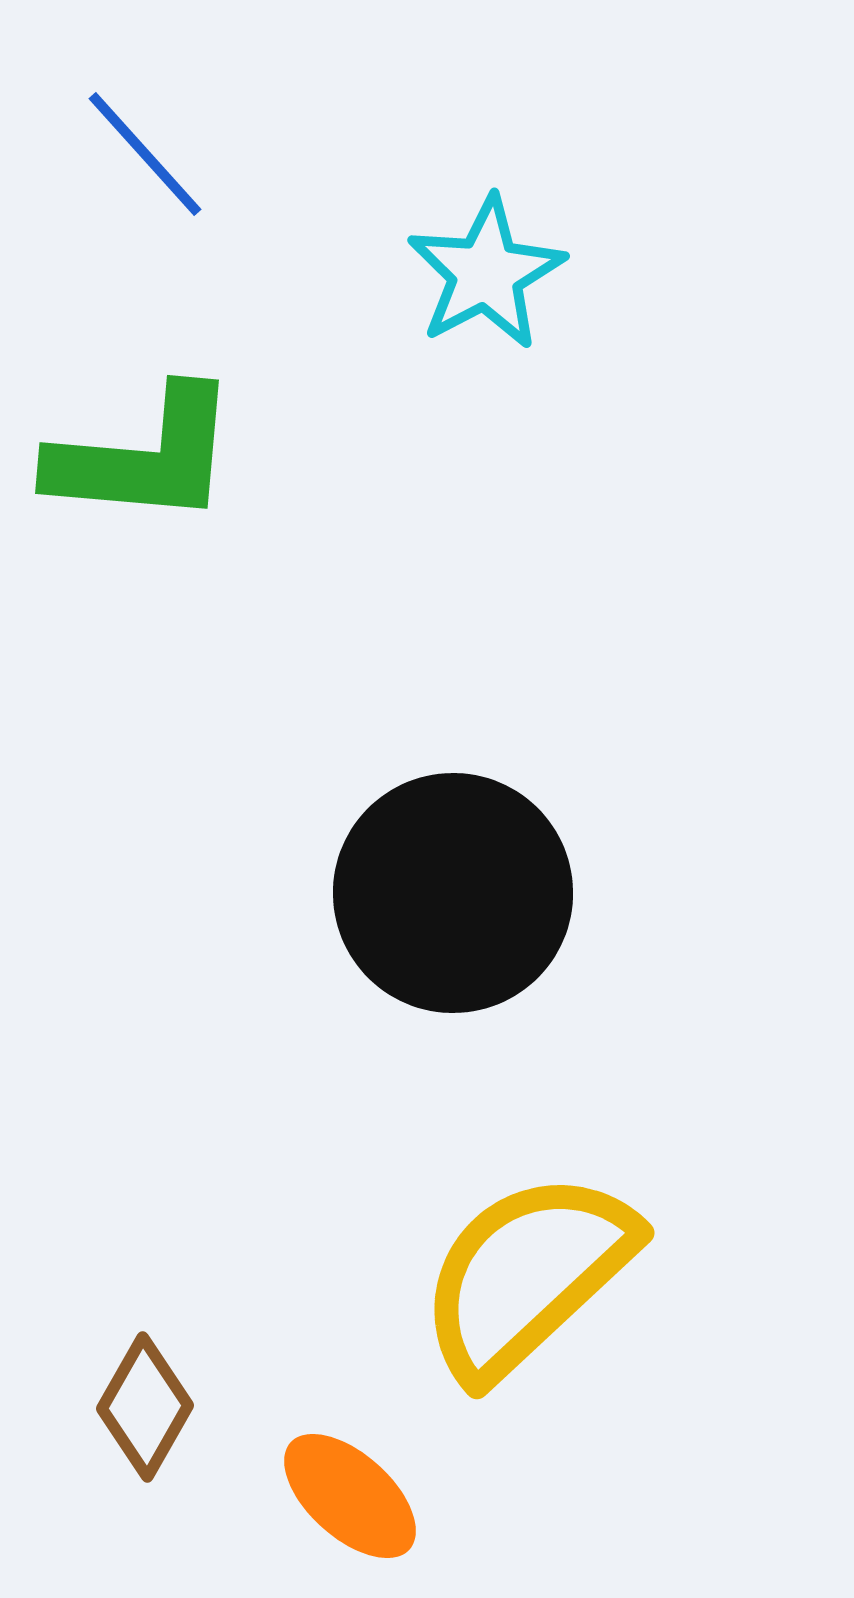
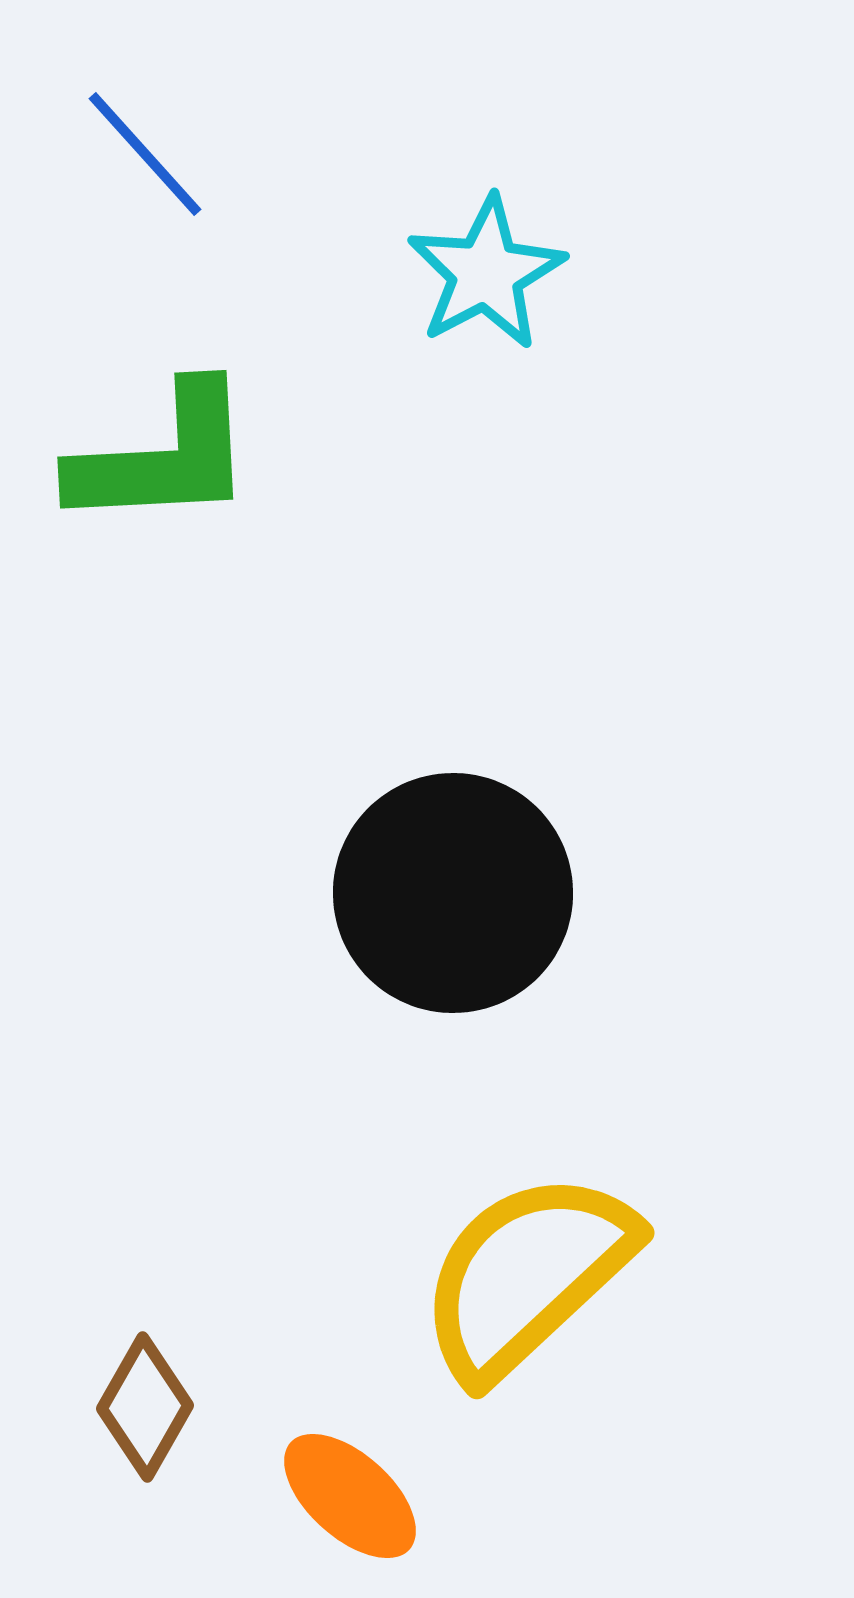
green L-shape: moved 19 px right; rotated 8 degrees counterclockwise
